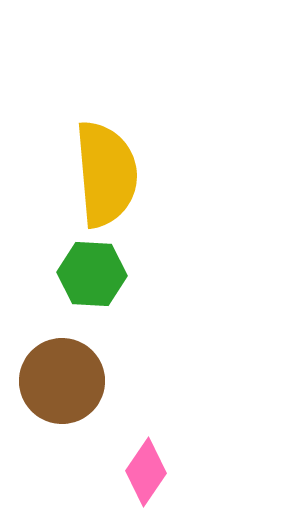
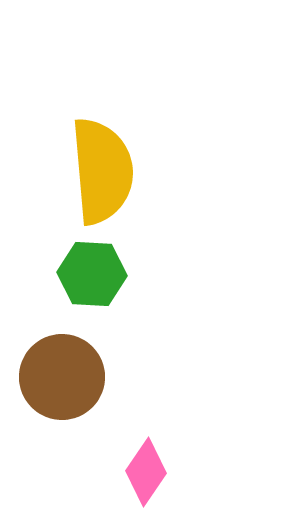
yellow semicircle: moved 4 px left, 3 px up
brown circle: moved 4 px up
